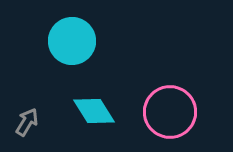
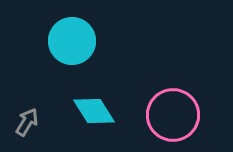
pink circle: moved 3 px right, 3 px down
